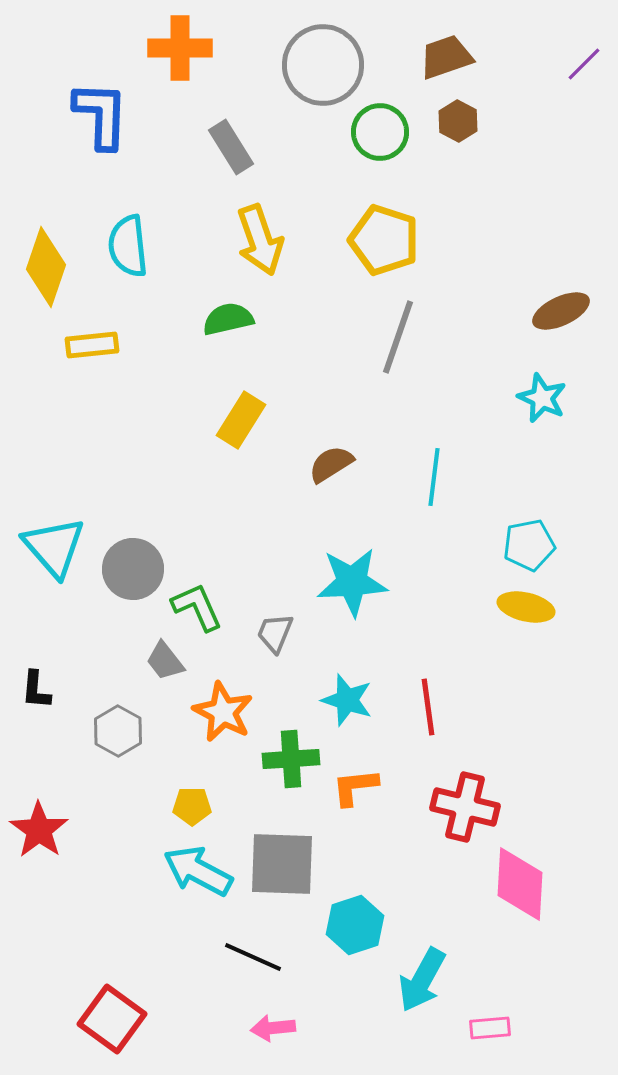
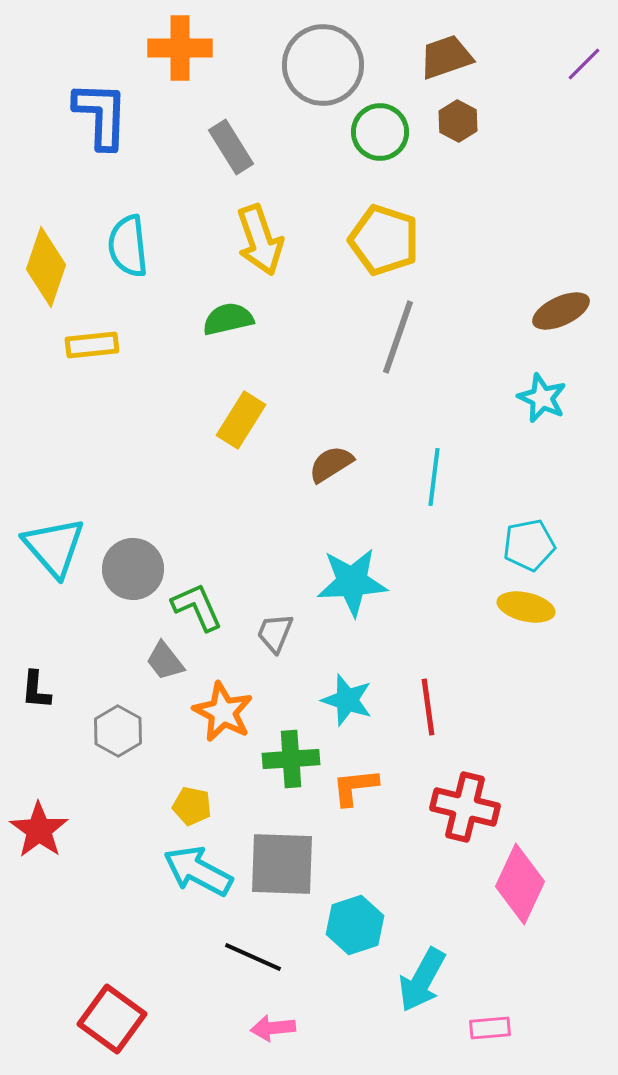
yellow pentagon at (192, 806): rotated 12 degrees clockwise
pink diamond at (520, 884): rotated 22 degrees clockwise
